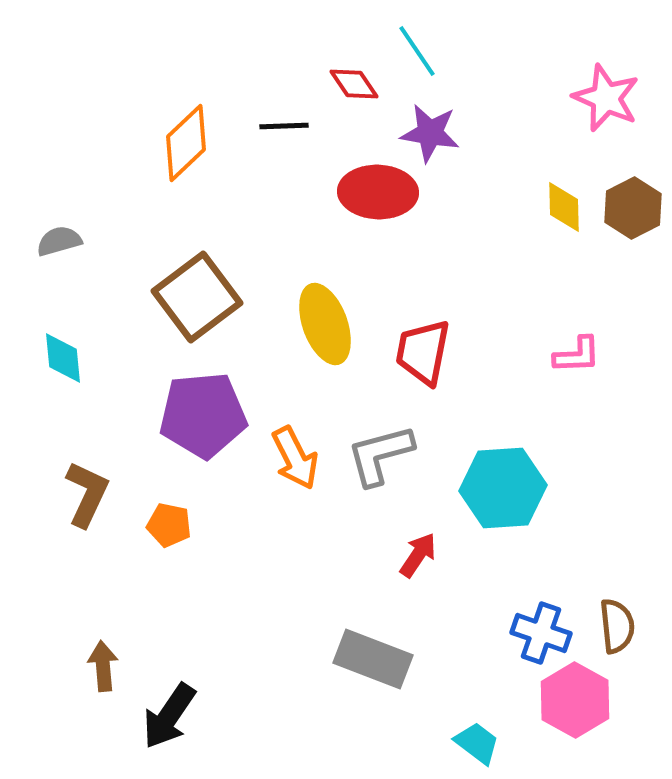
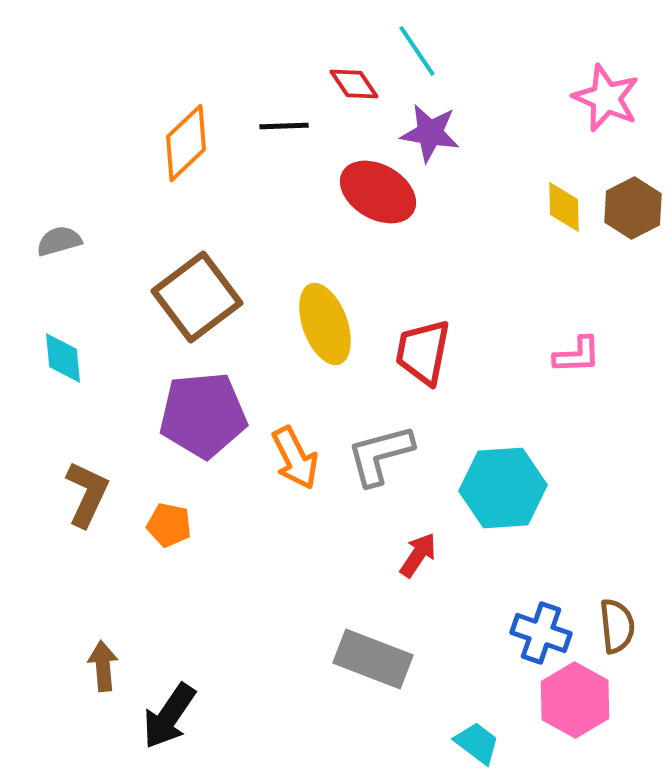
red ellipse: rotated 28 degrees clockwise
